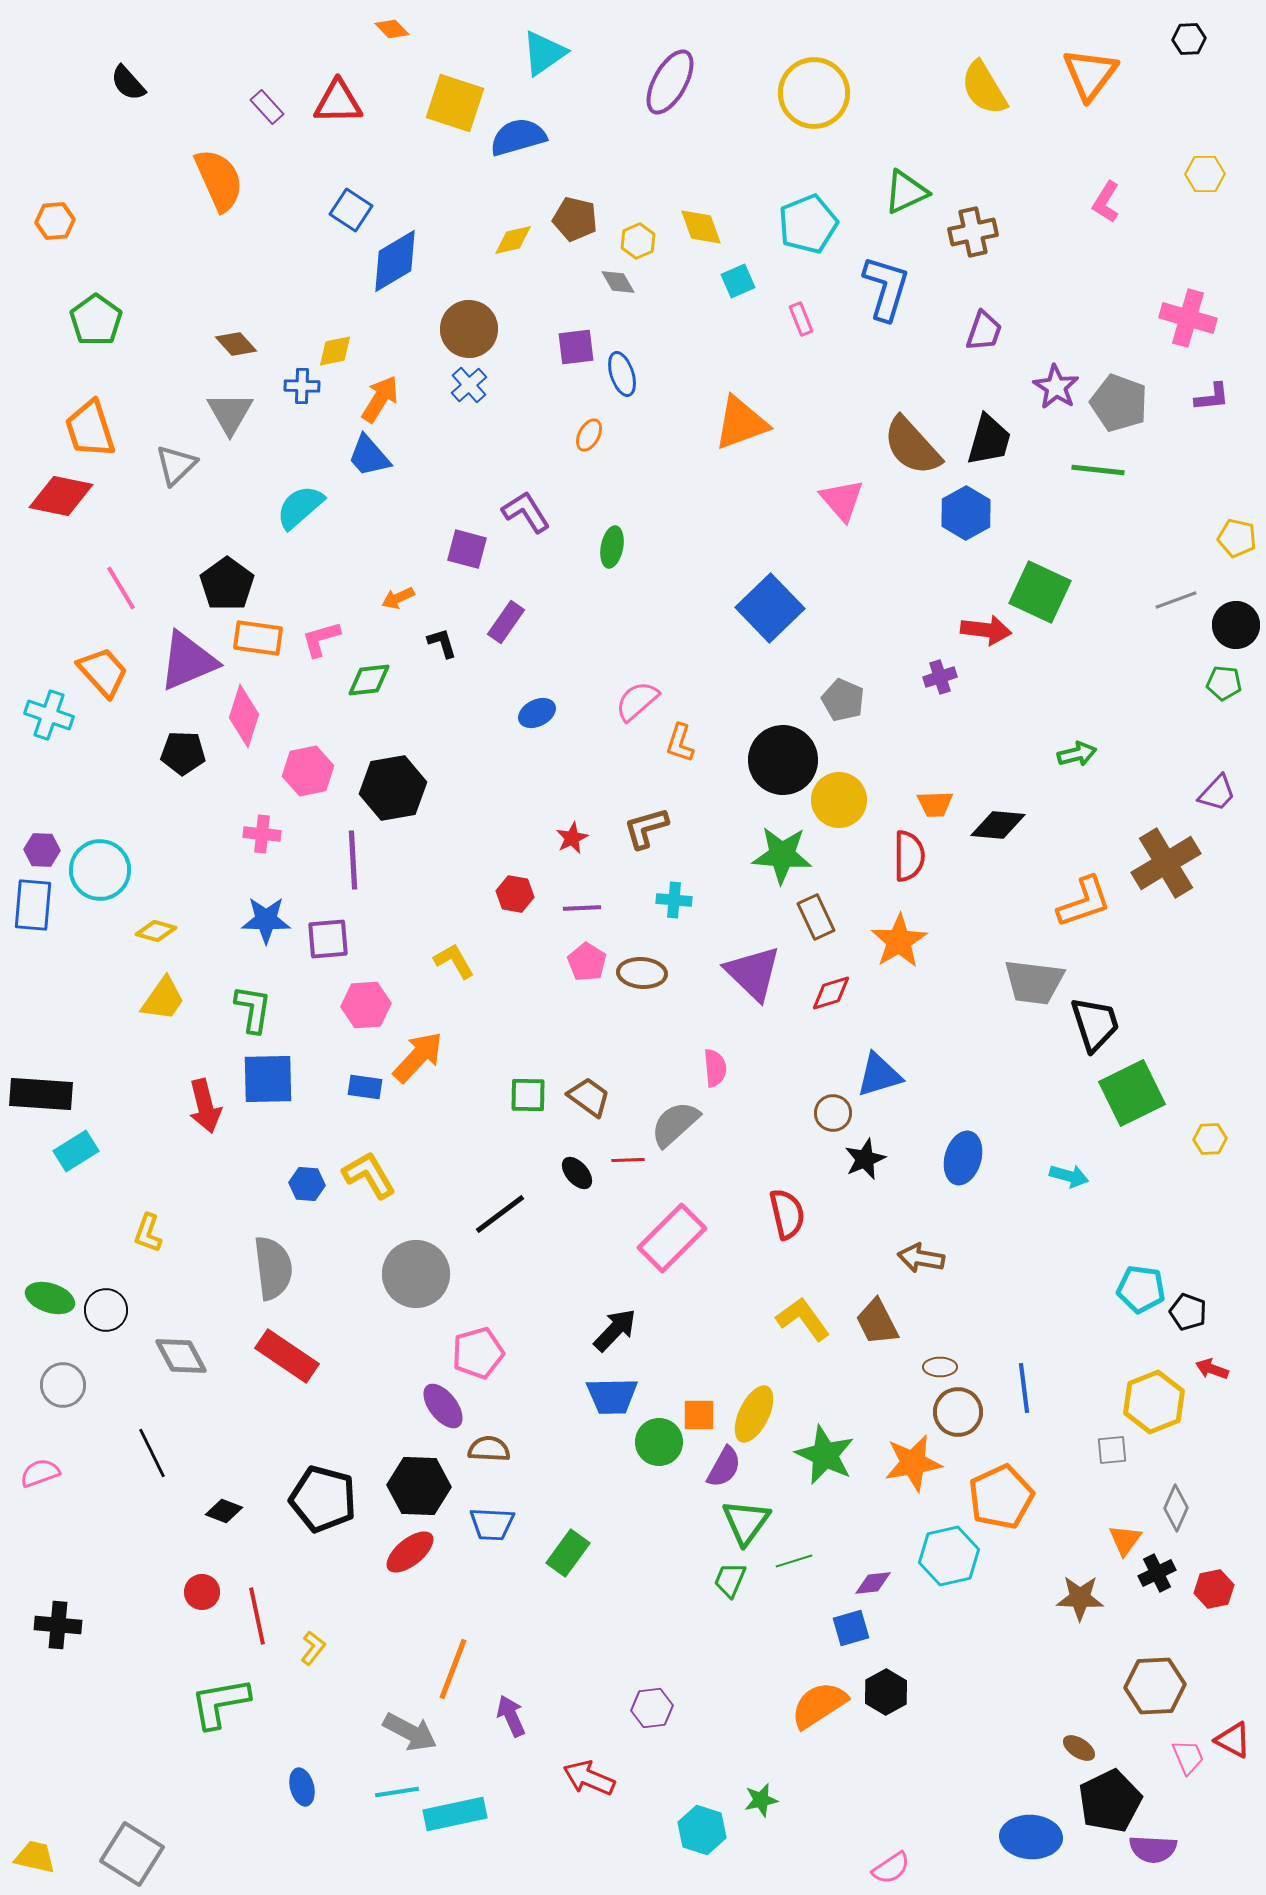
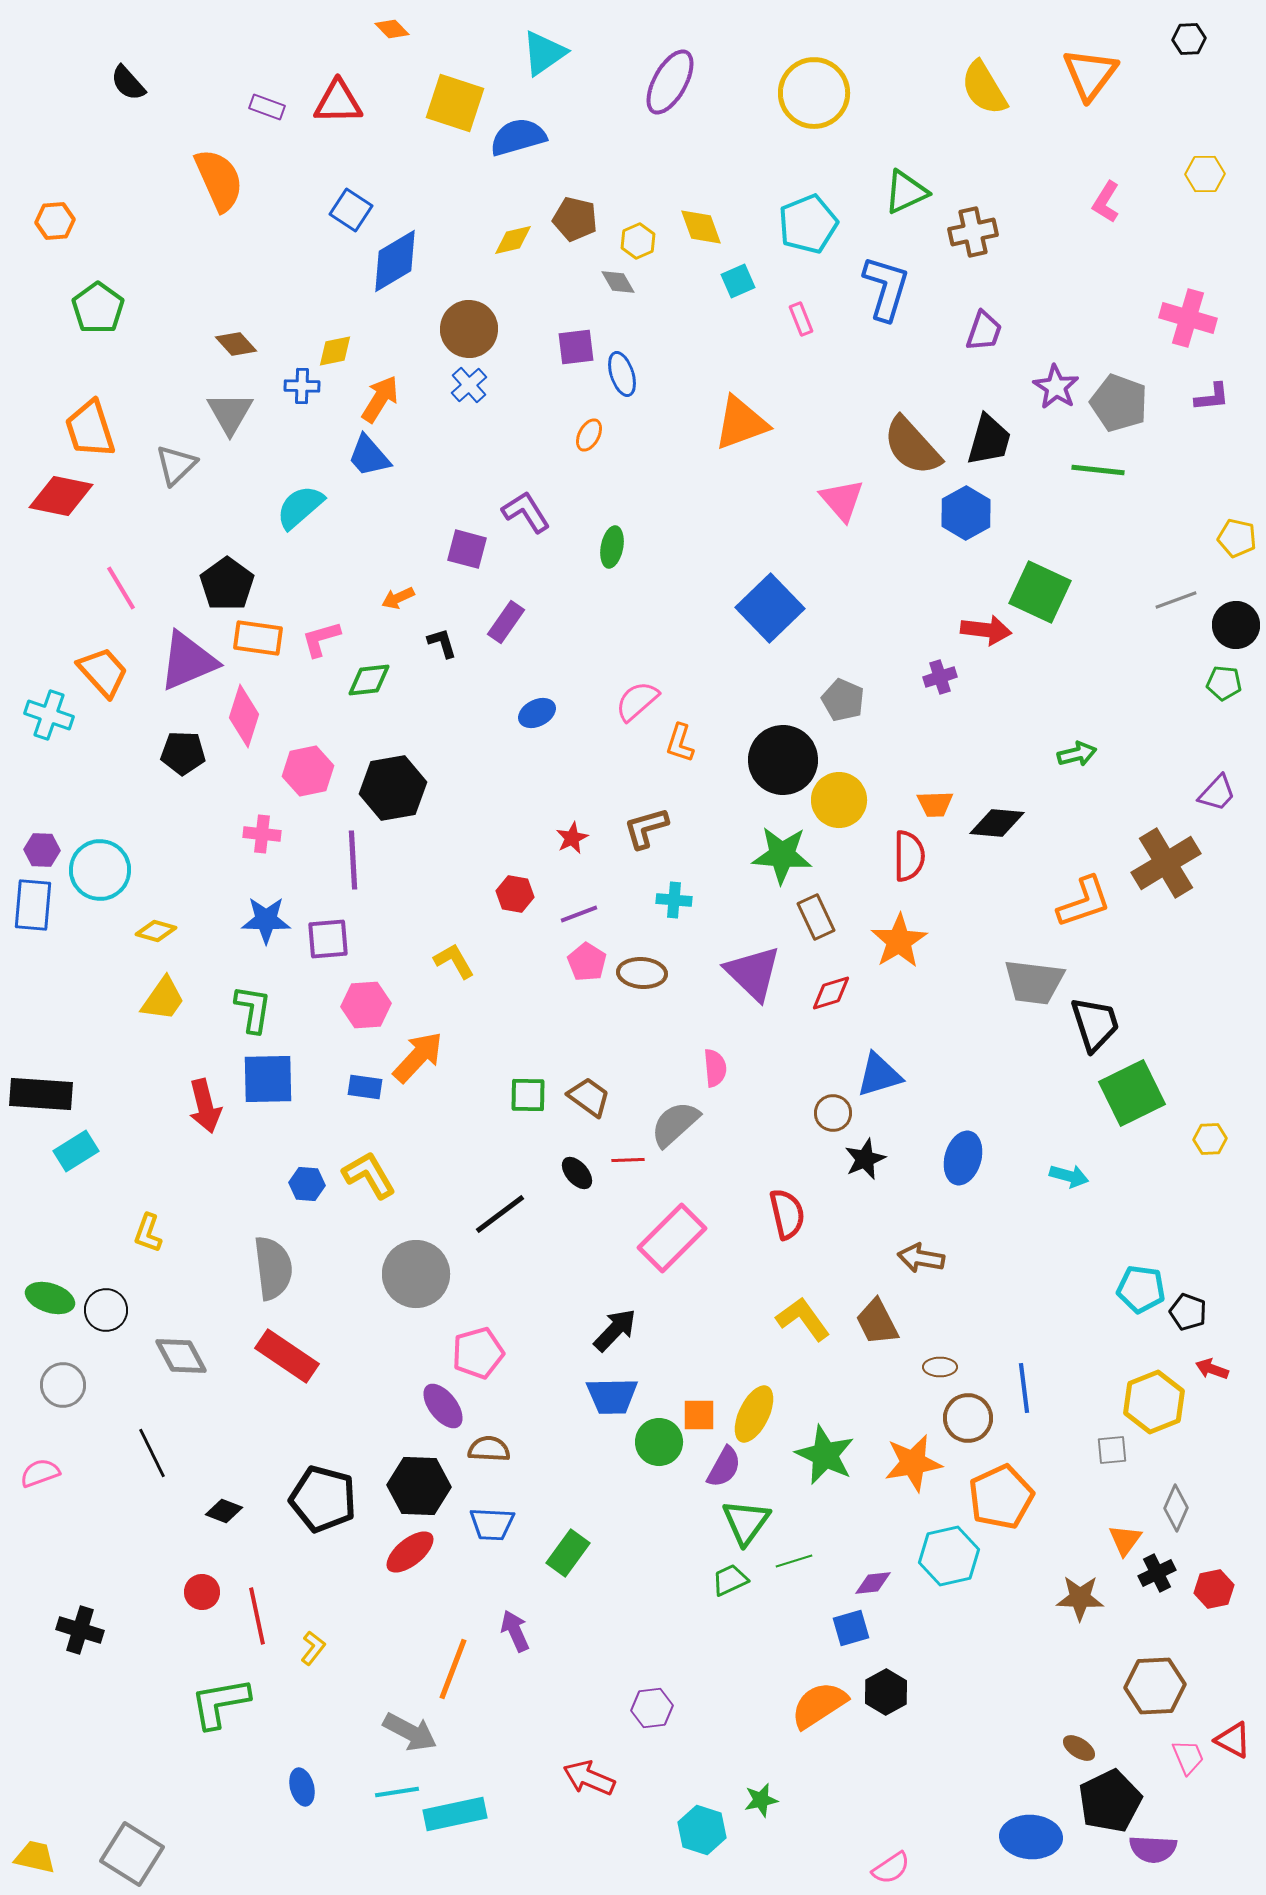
purple rectangle at (267, 107): rotated 28 degrees counterclockwise
green pentagon at (96, 320): moved 2 px right, 12 px up
black diamond at (998, 825): moved 1 px left, 2 px up
purple line at (582, 908): moved 3 px left, 6 px down; rotated 18 degrees counterclockwise
brown circle at (958, 1412): moved 10 px right, 6 px down
green trapezoid at (730, 1580): rotated 42 degrees clockwise
black cross at (58, 1625): moved 22 px right, 5 px down; rotated 12 degrees clockwise
purple arrow at (511, 1716): moved 4 px right, 85 px up
